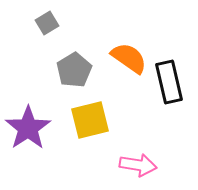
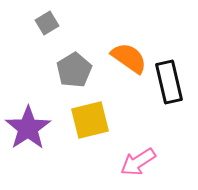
pink arrow: moved 3 px up; rotated 138 degrees clockwise
